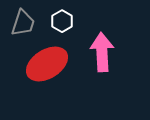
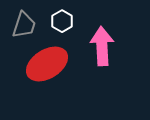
gray trapezoid: moved 1 px right, 2 px down
pink arrow: moved 6 px up
